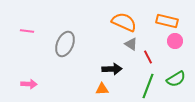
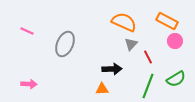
orange rectangle: rotated 15 degrees clockwise
pink line: rotated 16 degrees clockwise
gray triangle: rotated 40 degrees clockwise
